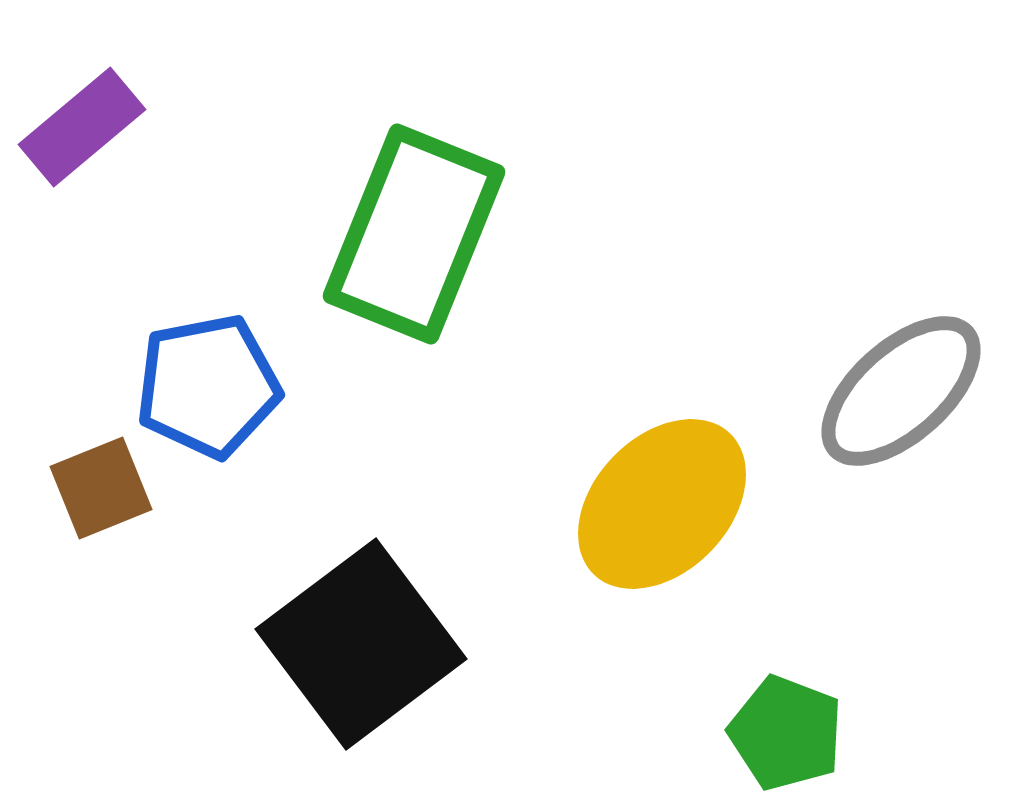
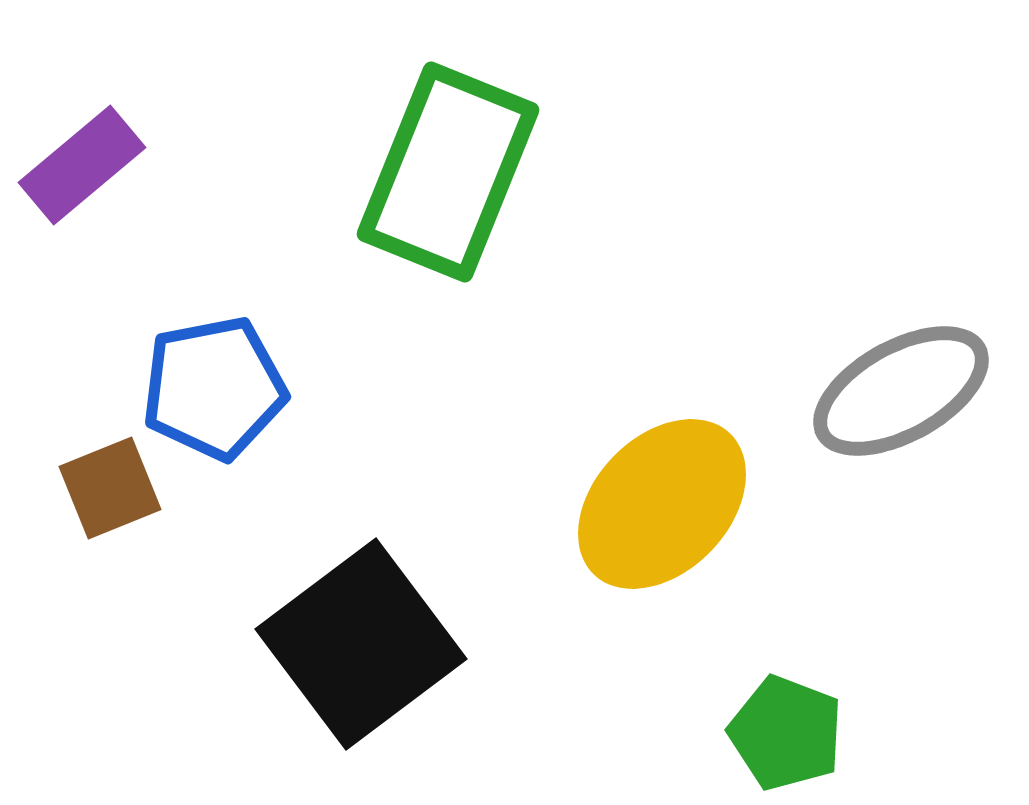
purple rectangle: moved 38 px down
green rectangle: moved 34 px right, 62 px up
blue pentagon: moved 6 px right, 2 px down
gray ellipse: rotated 13 degrees clockwise
brown square: moved 9 px right
